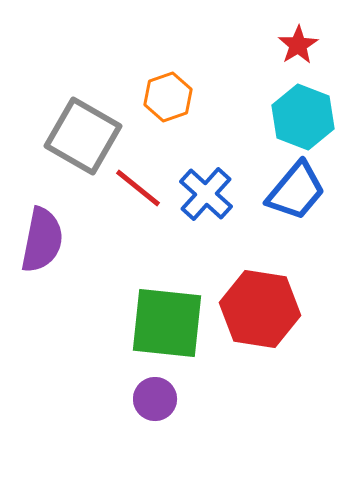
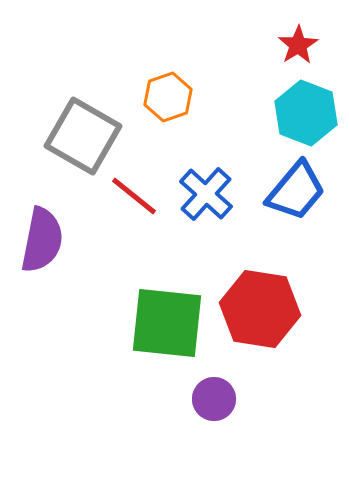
cyan hexagon: moved 3 px right, 4 px up
red line: moved 4 px left, 8 px down
purple circle: moved 59 px right
